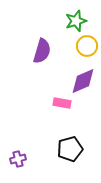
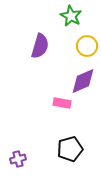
green star: moved 5 px left, 5 px up; rotated 25 degrees counterclockwise
purple semicircle: moved 2 px left, 5 px up
